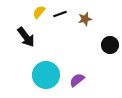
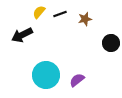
black arrow: moved 4 px left, 2 px up; rotated 100 degrees clockwise
black circle: moved 1 px right, 2 px up
